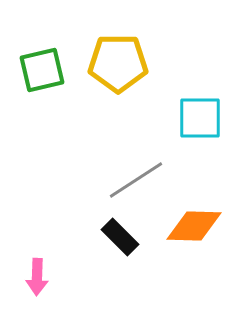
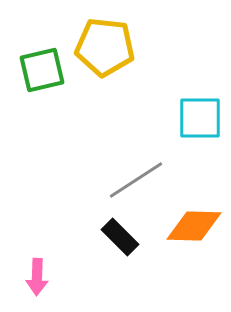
yellow pentagon: moved 13 px left, 16 px up; rotated 6 degrees clockwise
